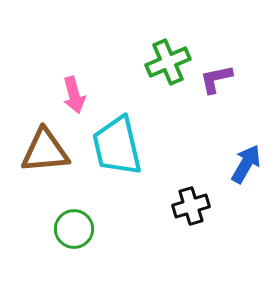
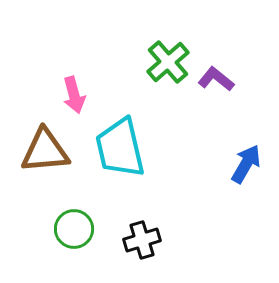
green cross: rotated 18 degrees counterclockwise
purple L-shape: rotated 51 degrees clockwise
cyan trapezoid: moved 3 px right, 2 px down
black cross: moved 49 px left, 34 px down
